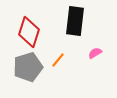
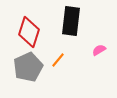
black rectangle: moved 4 px left
pink semicircle: moved 4 px right, 3 px up
gray pentagon: rotated 8 degrees counterclockwise
